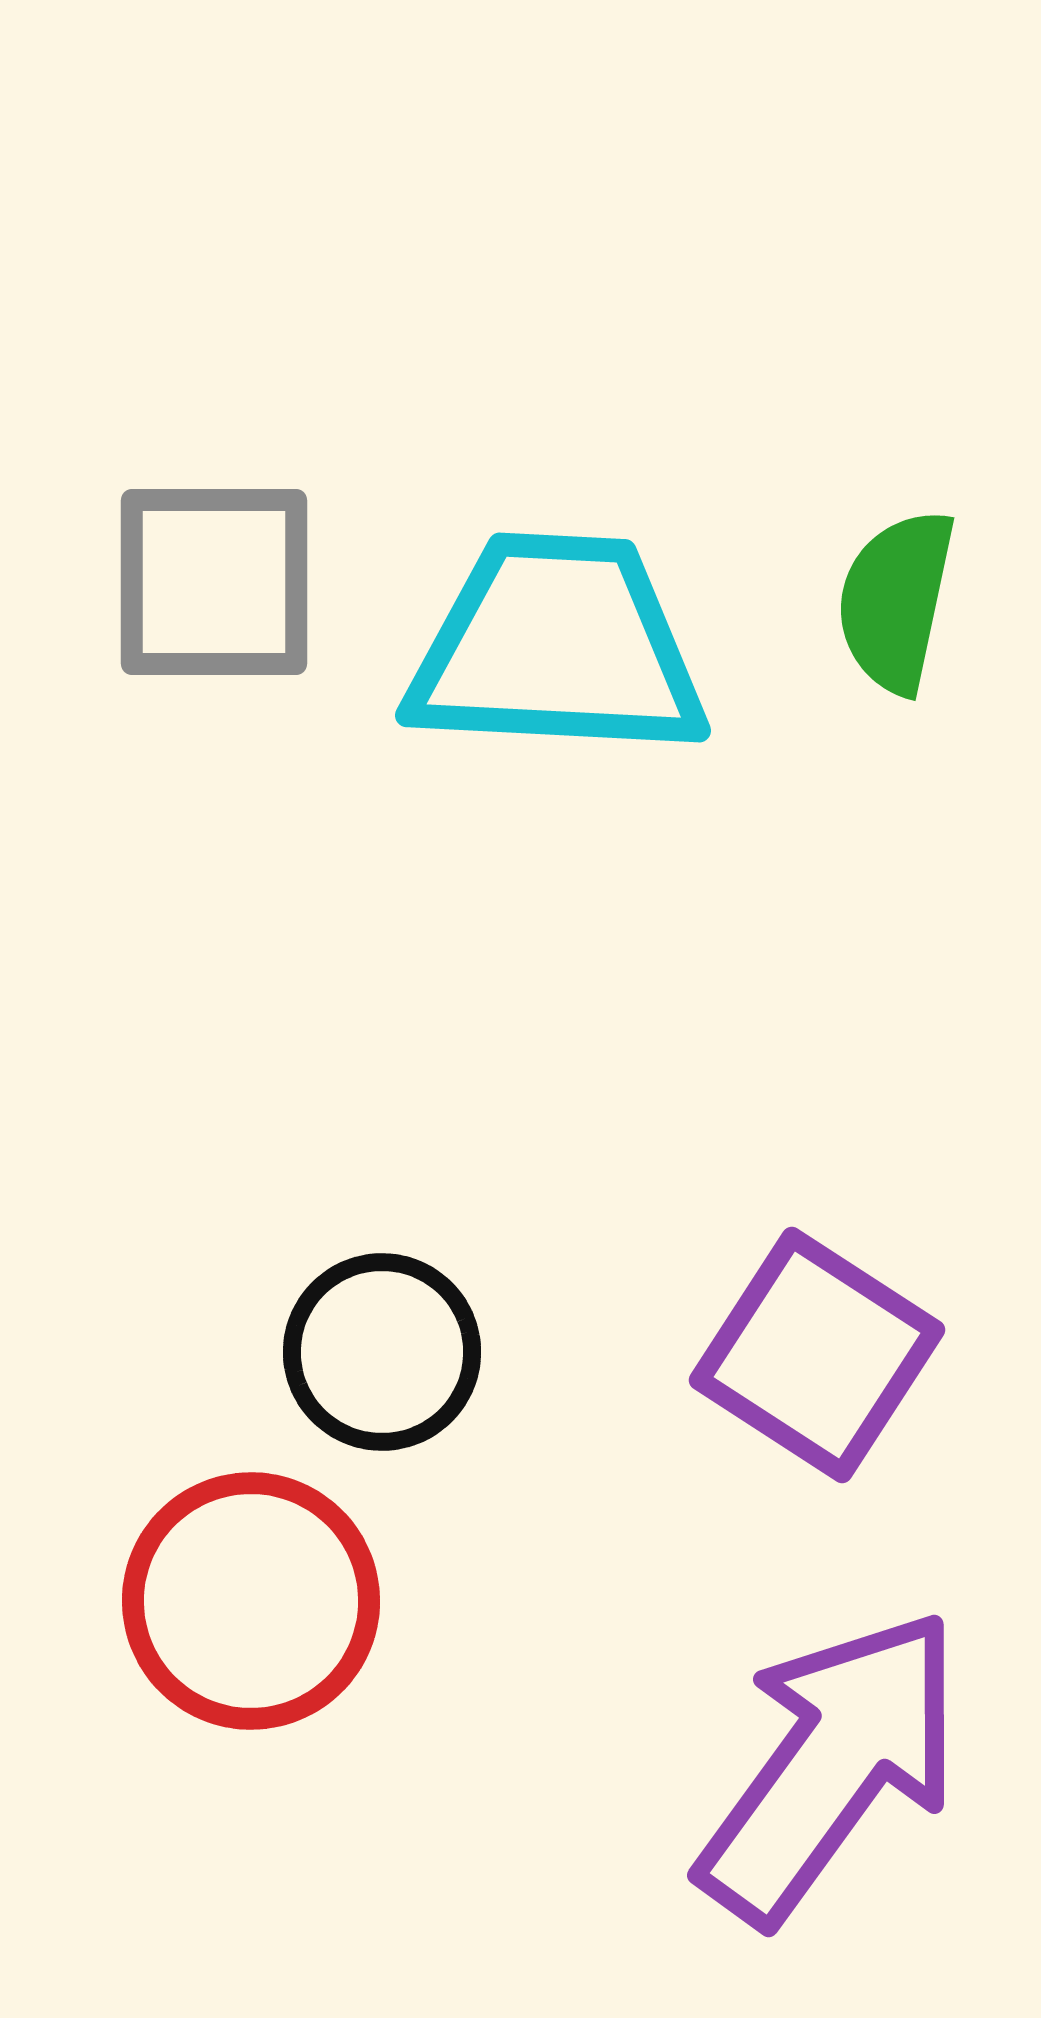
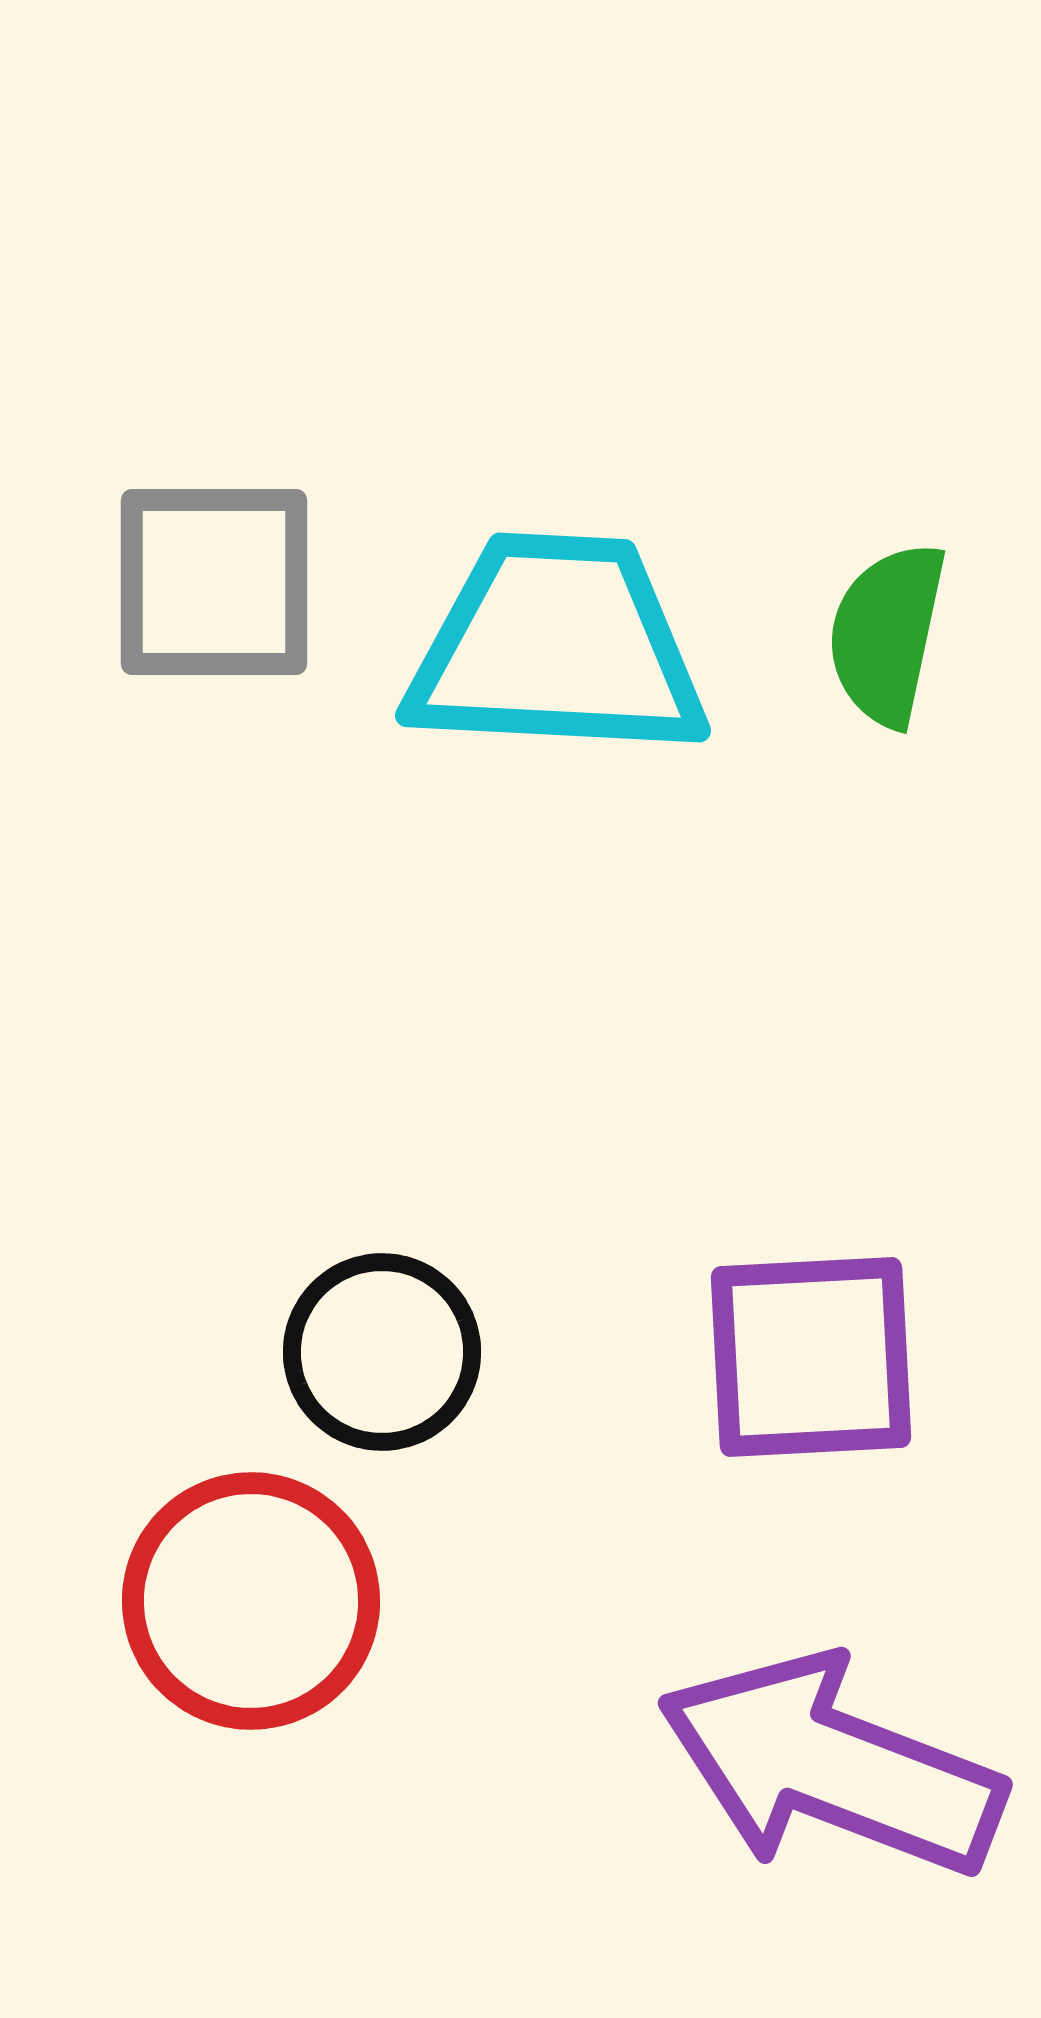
green semicircle: moved 9 px left, 33 px down
purple square: moved 6 px left, 2 px down; rotated 36 degrees counterclockwise
purple arrow: rotated 105 degrees counterclockwise
